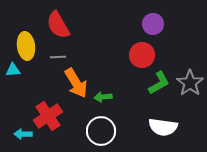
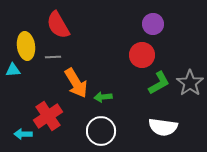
gray line: moved 5 px left
